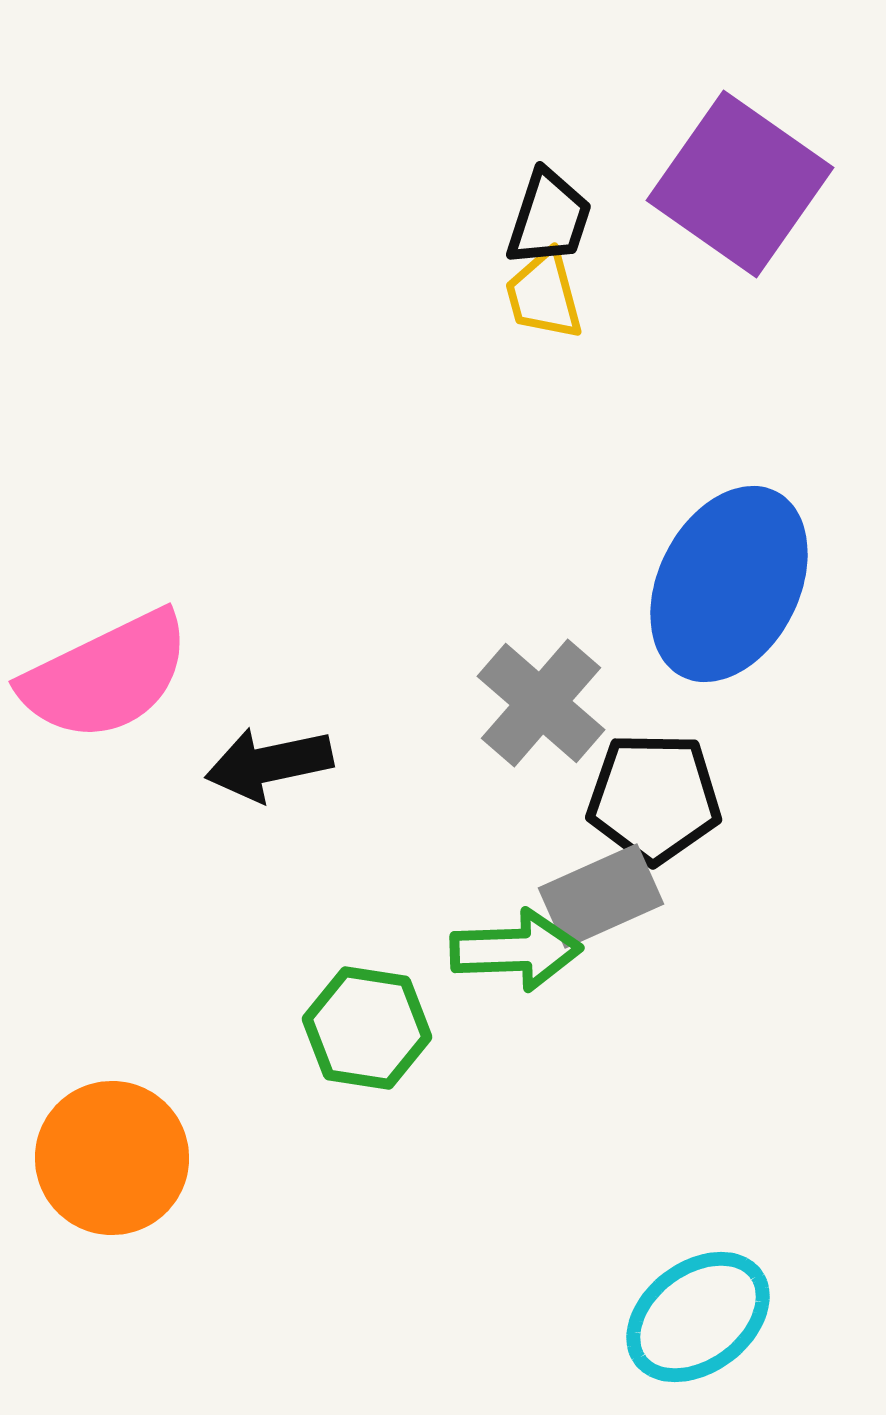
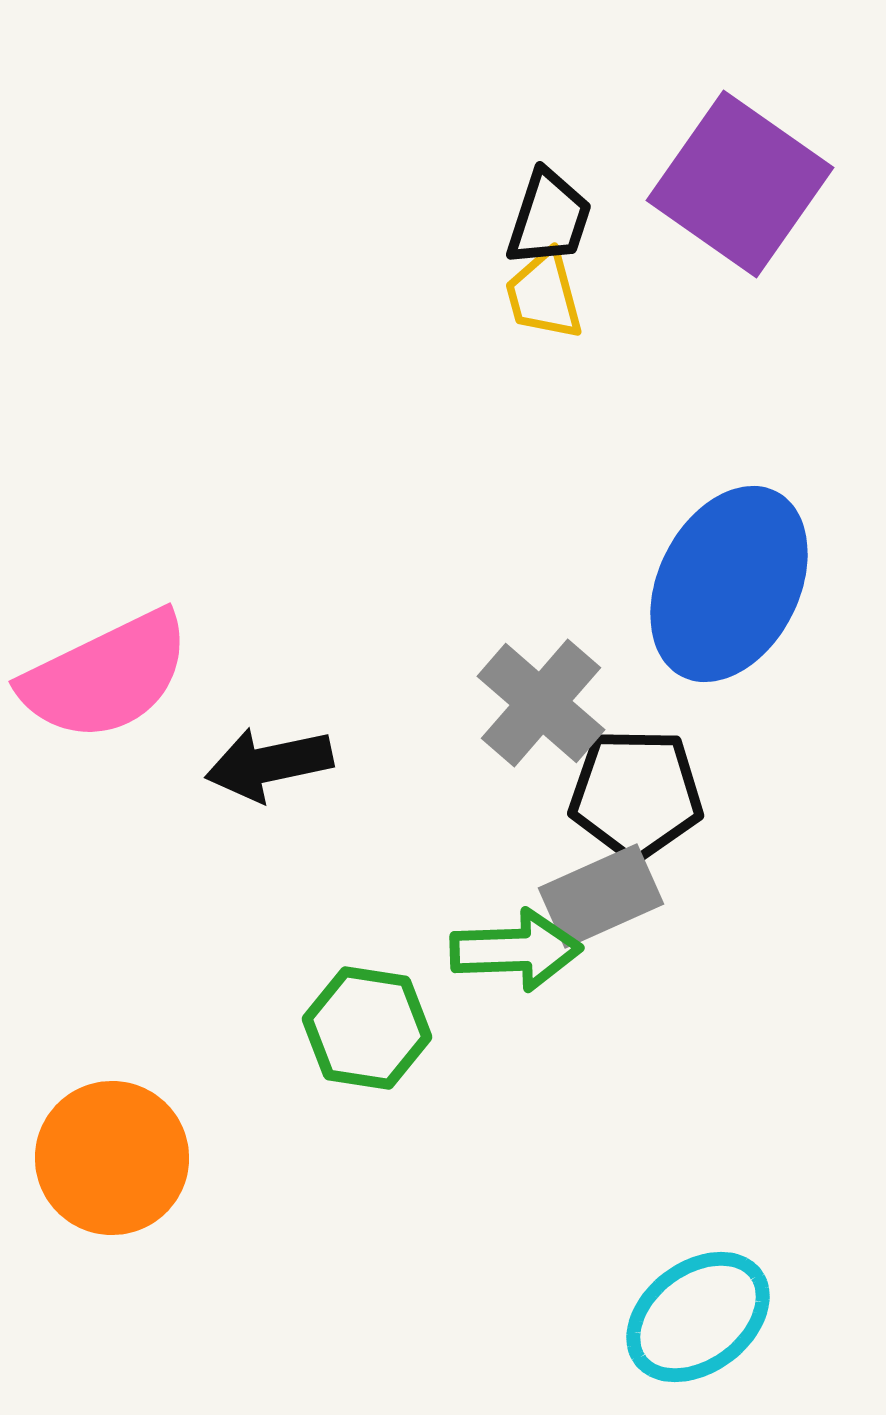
black pentagon: moved 18 px left, 4 px up
